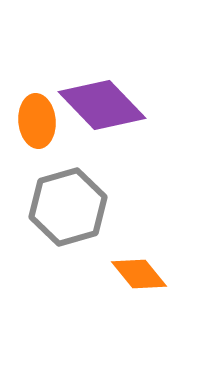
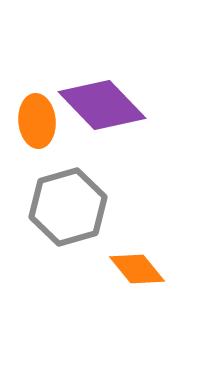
orange diamond: moved 2 px left, 5 px up
